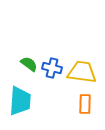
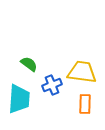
blue cross: moved 17 px down; rotated 36 degrees counterclockwise
cyan trapezoid: moved 1 px left, 2 px up
